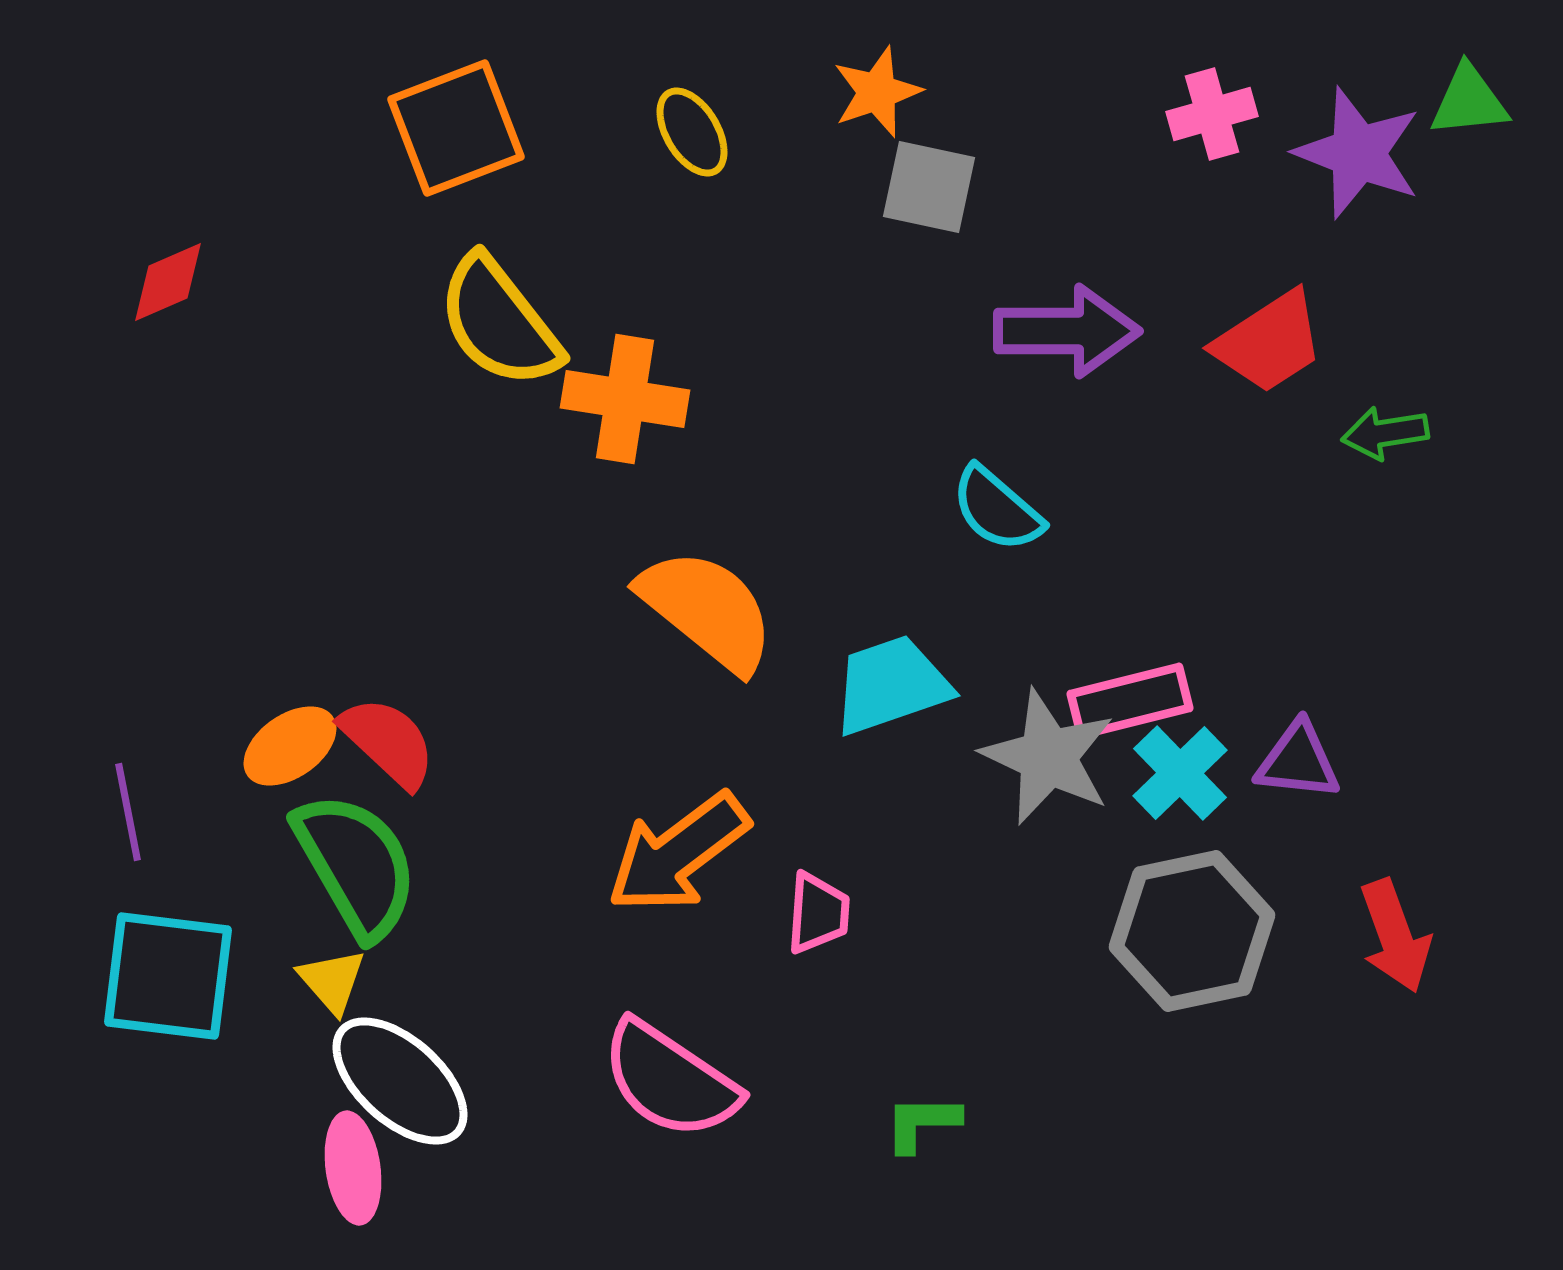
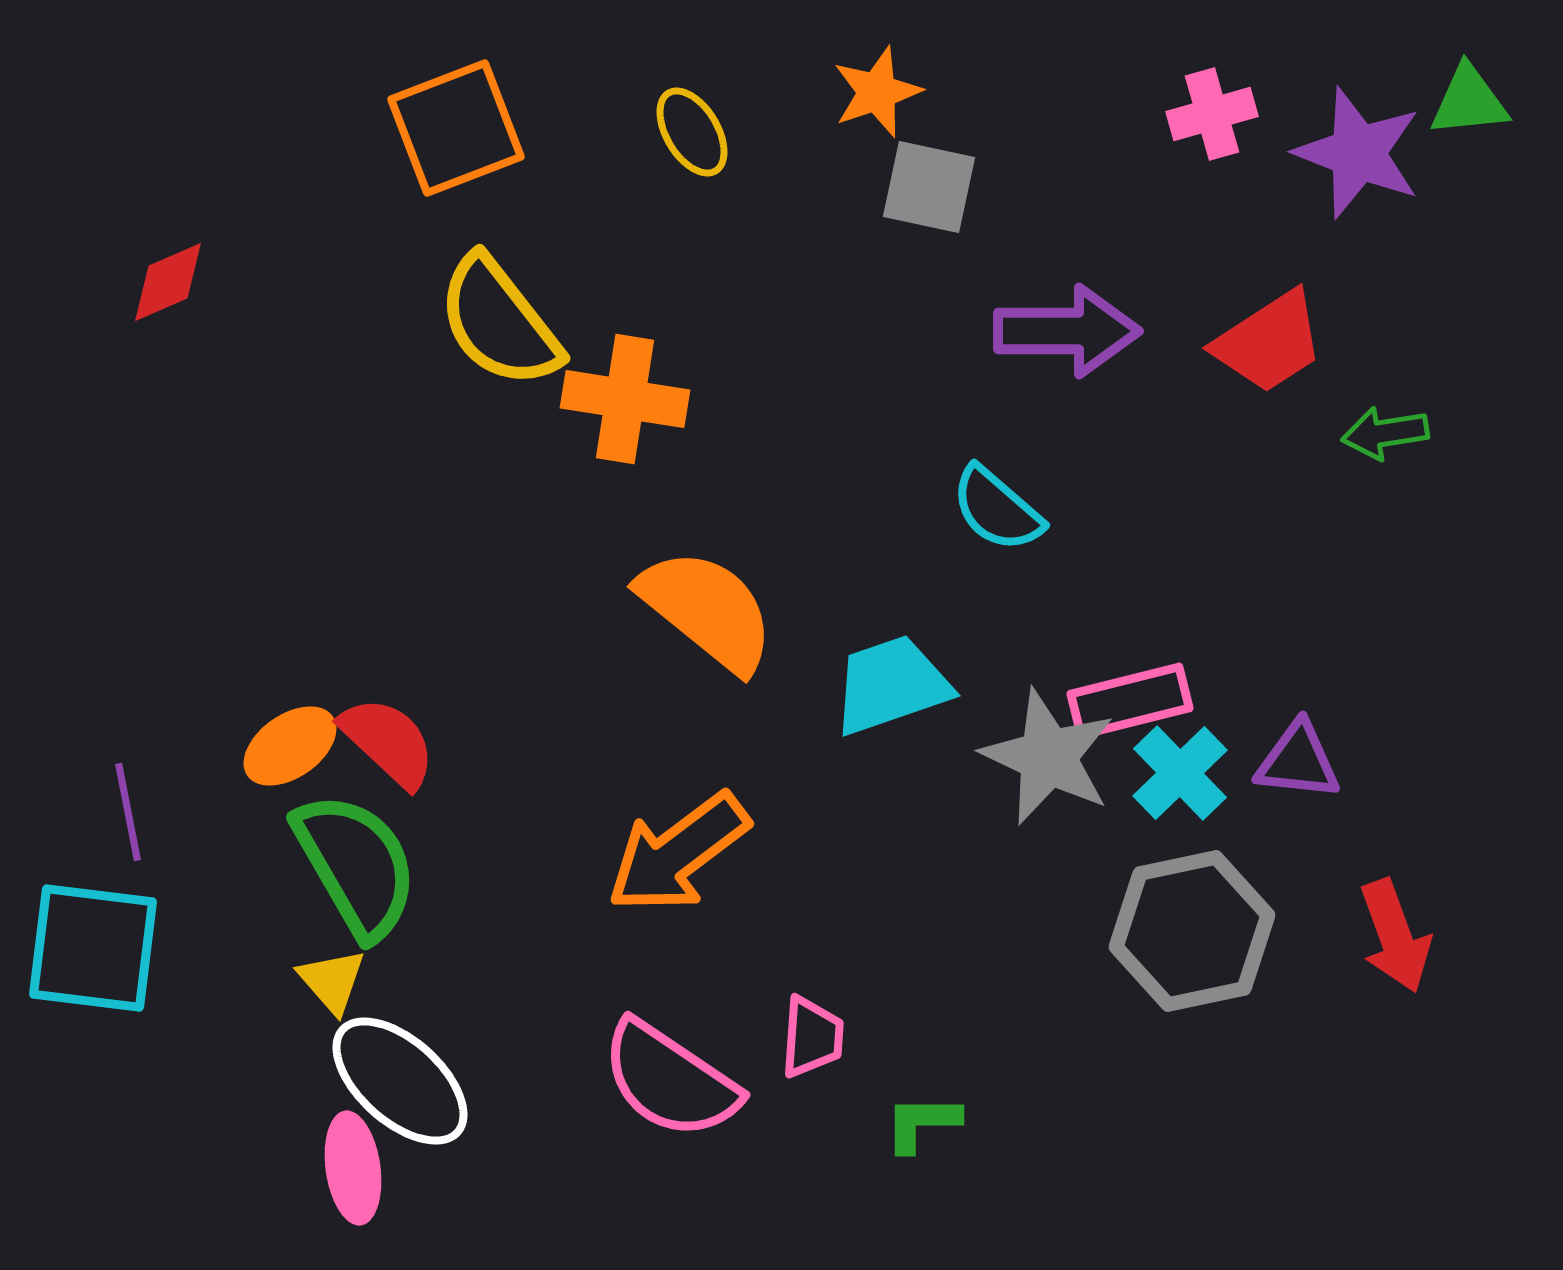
pink trapezoid: moved 6 px left, 124 px down
cyan square: moved 75 px left, 28 px up
